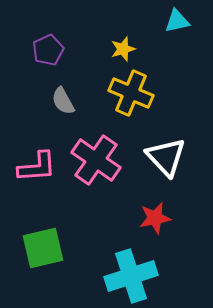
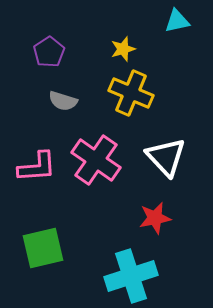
purple pentagon: moved 1 px right, 2 px down; rotated 8 degrees counterclockwise
gray semicircle: rotated 44 degrees counterclockwise
